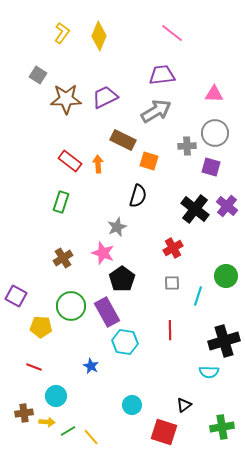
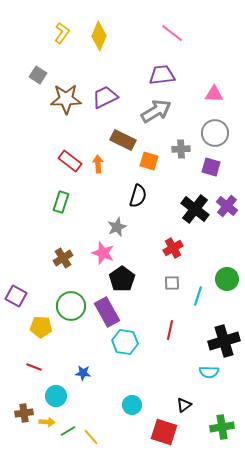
gray cross at (187, 146): moved 6 px left, 3 px down
green circle at (226, 276): moved 1 px right, 3 px down
red line at (170, 330): rotated 12 degrees clockwise
blue star at (91, 366): moved 8 px left, 7 px down; rotated 21 degrees counterclockwise
